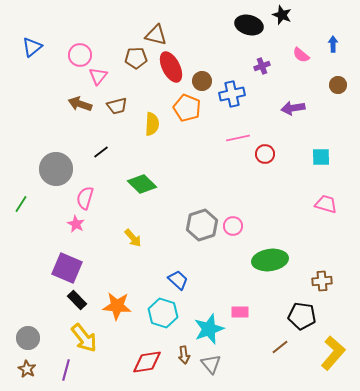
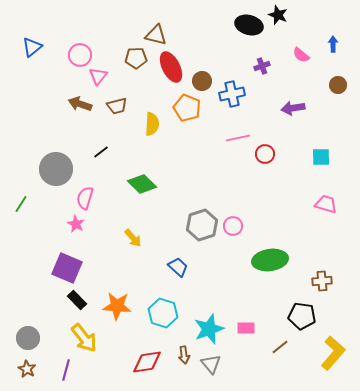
black star at (282, 15): moved 4 px left
blue trapezoid at (178, 280): moved 13 px up
pink rectangle at (240, 312): moved 6 px right, 16 px down
